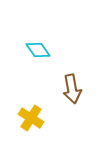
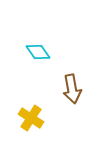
cyan diamond: moved 2 px down
